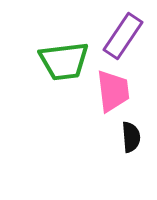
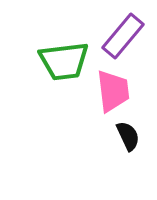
purple rectangle: rotated 6 degrees clockwise
black semicircle: moved 3 px left, 1 px up; rotated 20 degrees counterclockwise
